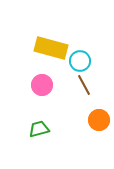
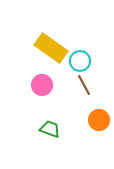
yellow rectangle: rotated 20 degrees clockwise
green trapezoid: moved 11 px right; rotated 35 degrees clockwise
